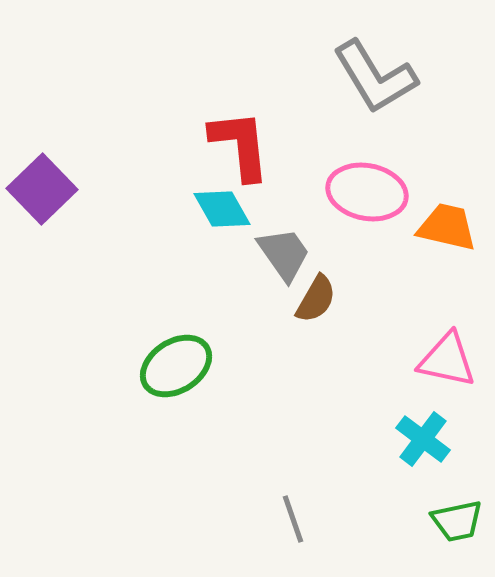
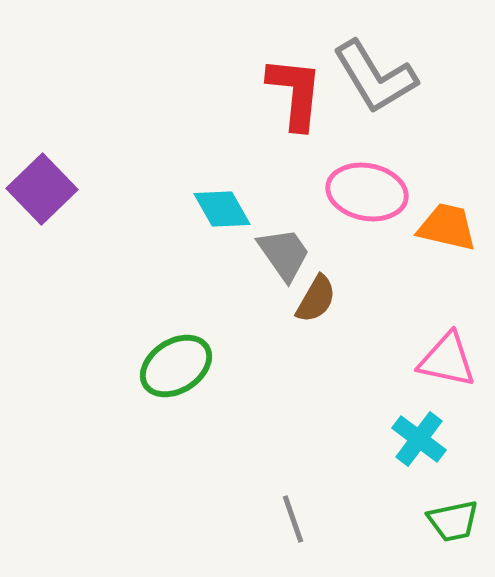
red L-shape: moved 55 px right, 52 px up; rotated 12 degrees clockwise
cyan cross: moved 4 px left
green trapezoid: moved 4 px left
